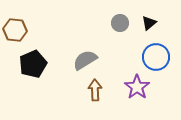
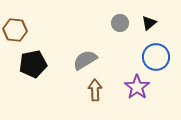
black pentagon: rotated 12 degrees clockwise
